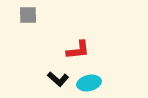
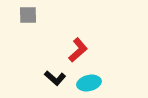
red L-shape: rotated 35 degrees counterclockwise
black L-shape: moved 3 px left, 1 px up
